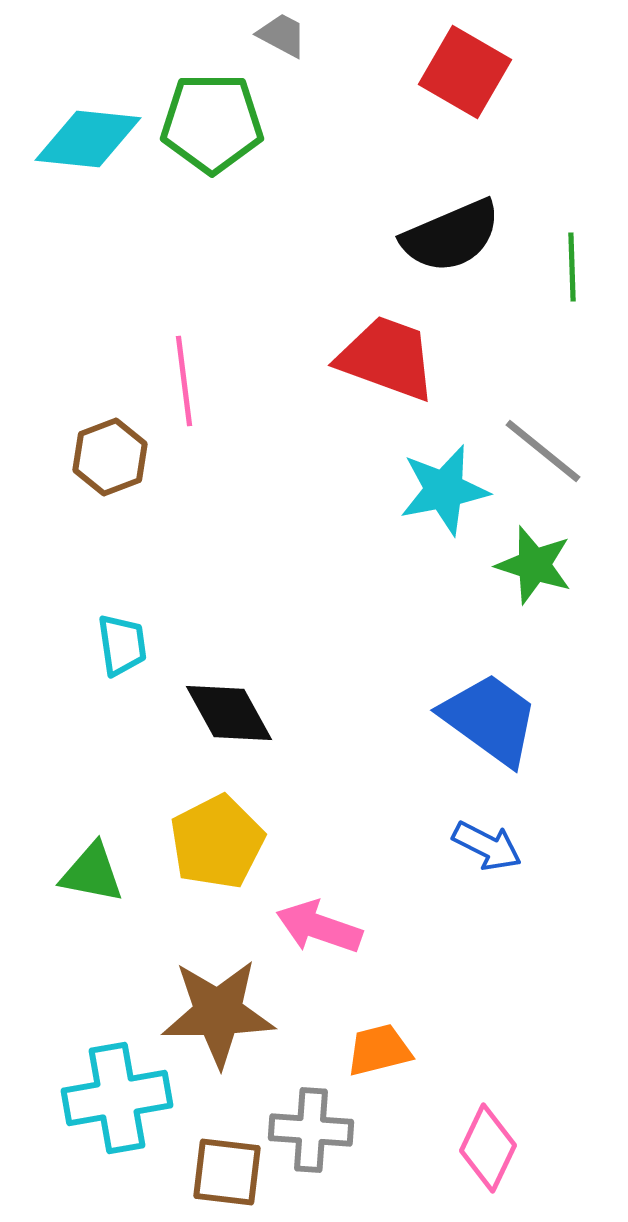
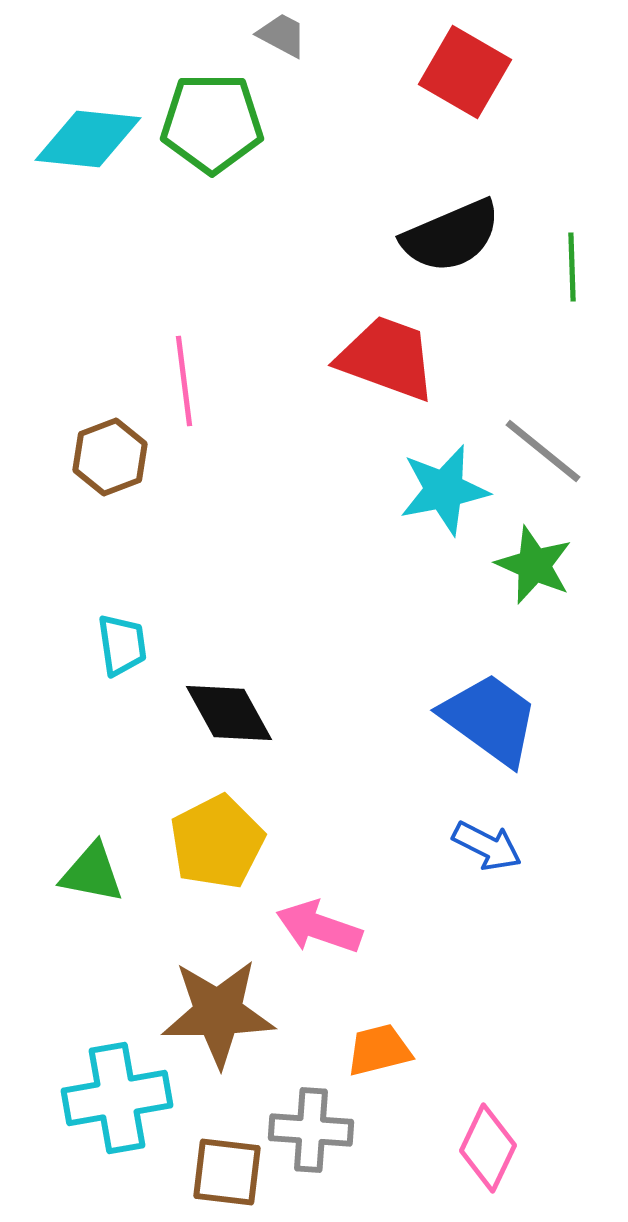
green star: rotated 6 degrees clockwise
